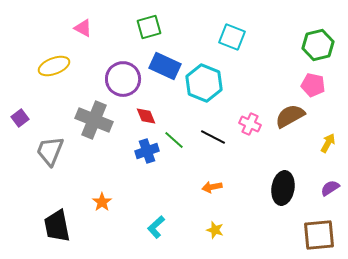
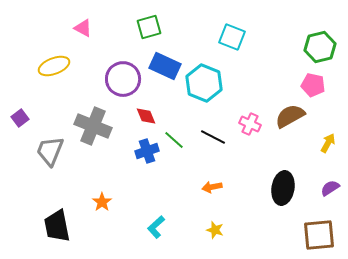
green hexagon: moved 2 px right, 2 px down
gray cross: moved 1 px left, 6 px down
